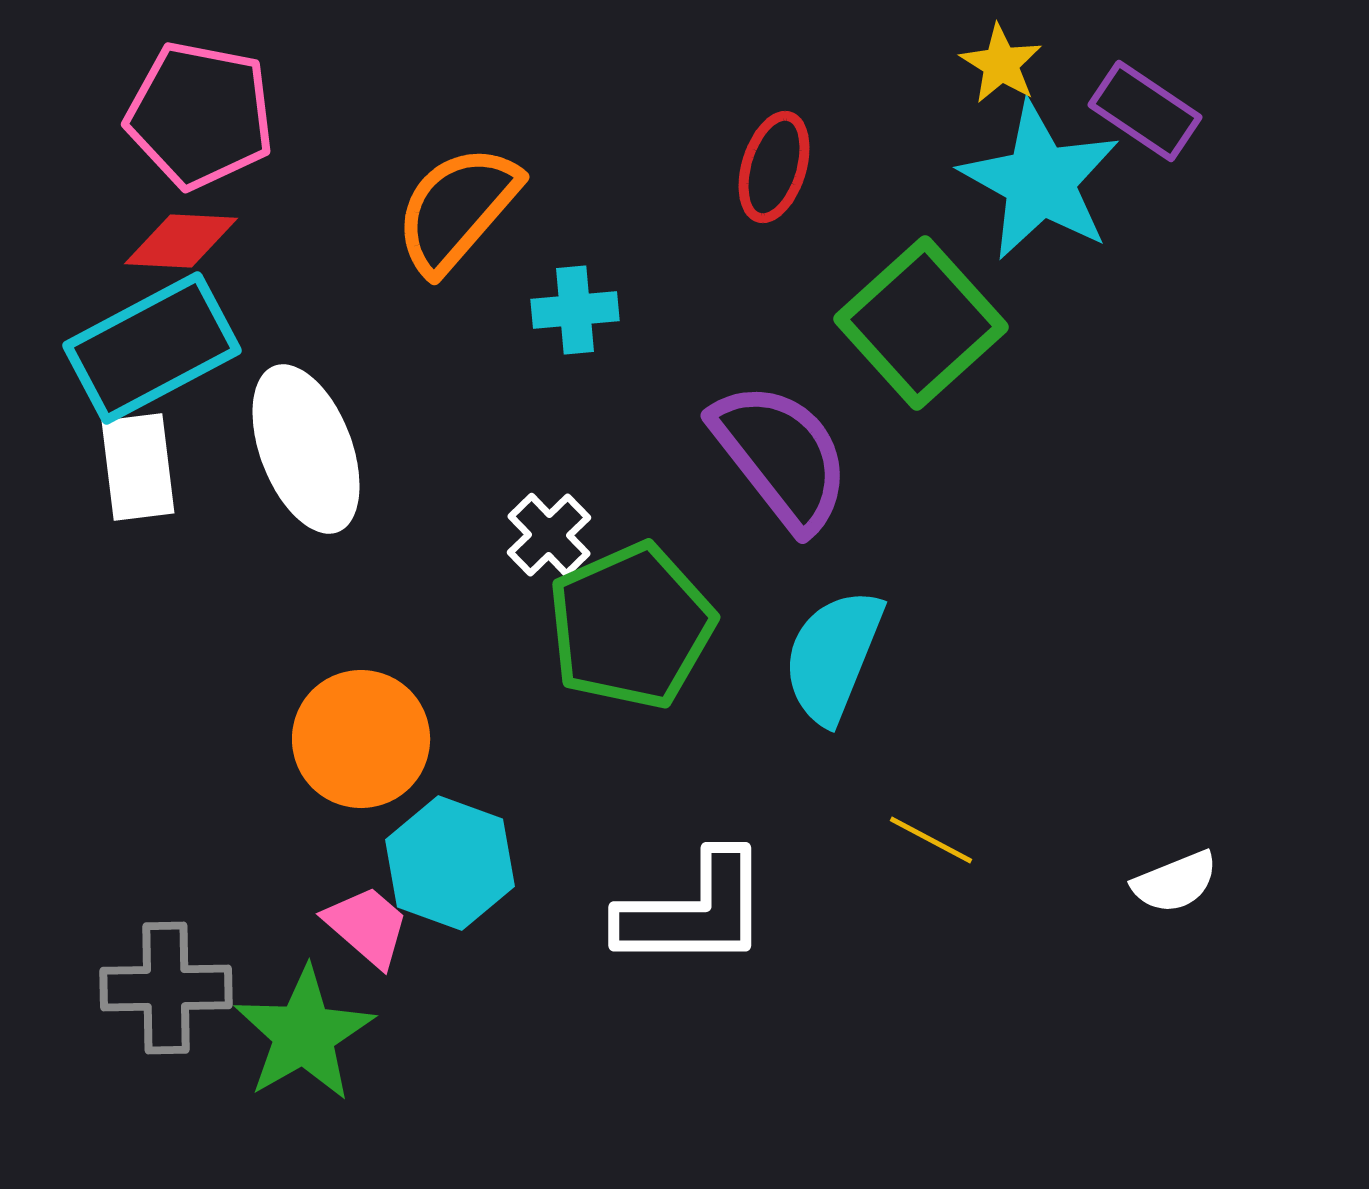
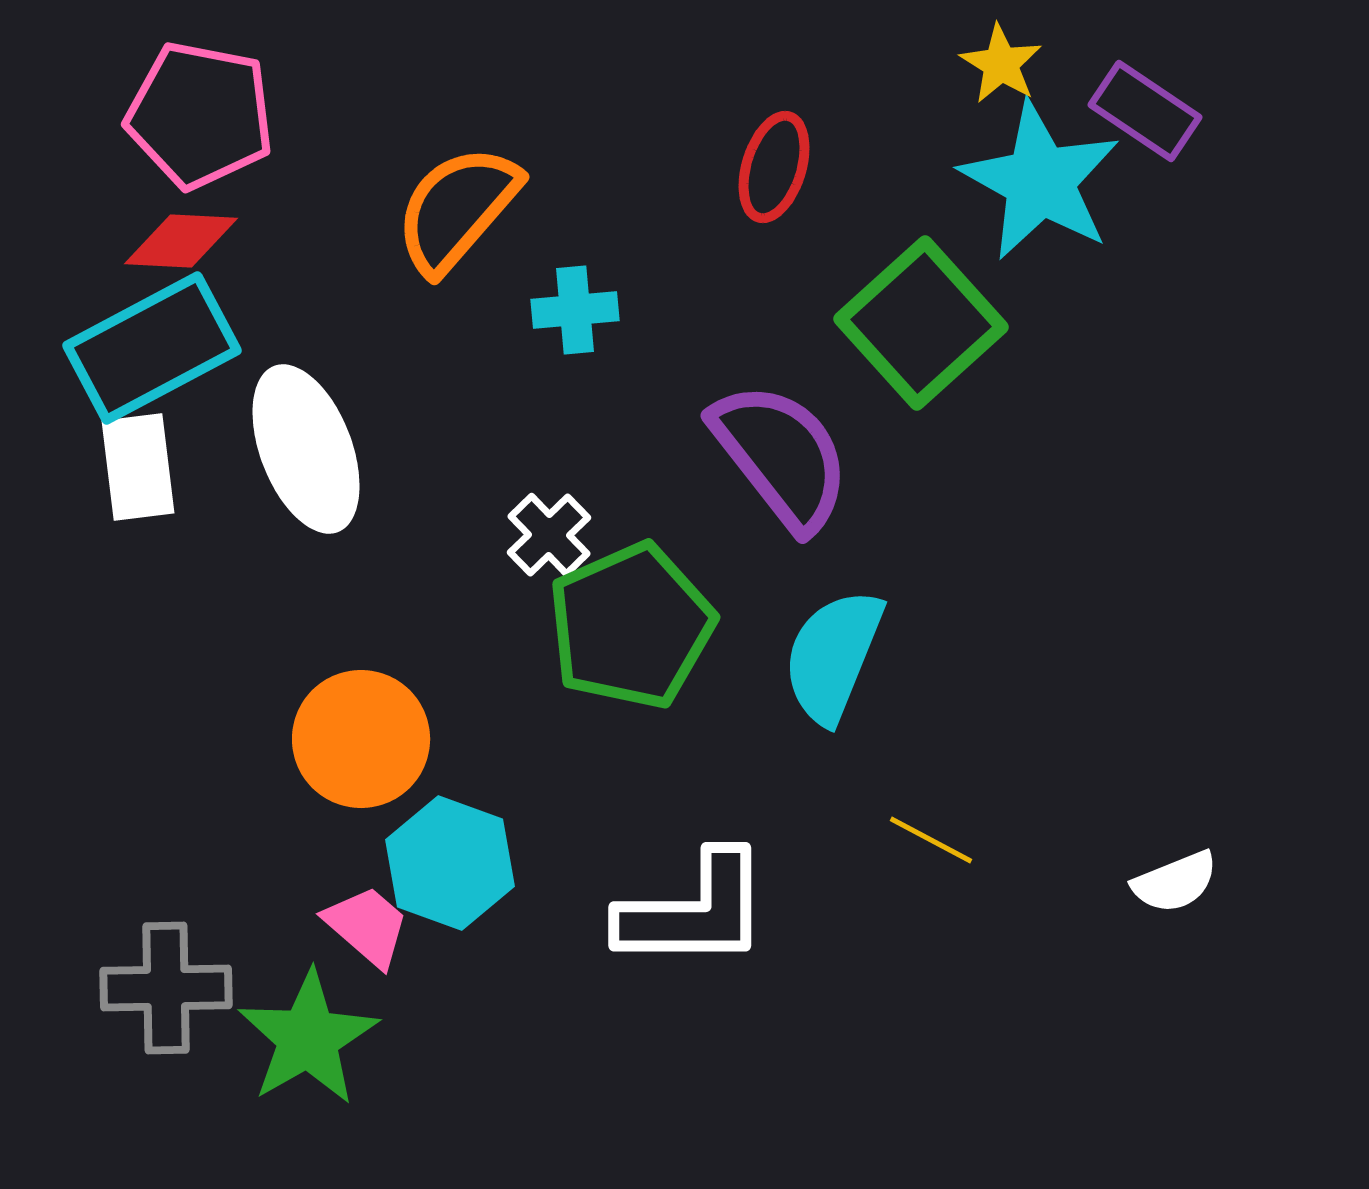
green star: moved 4 px right, 4 px down
